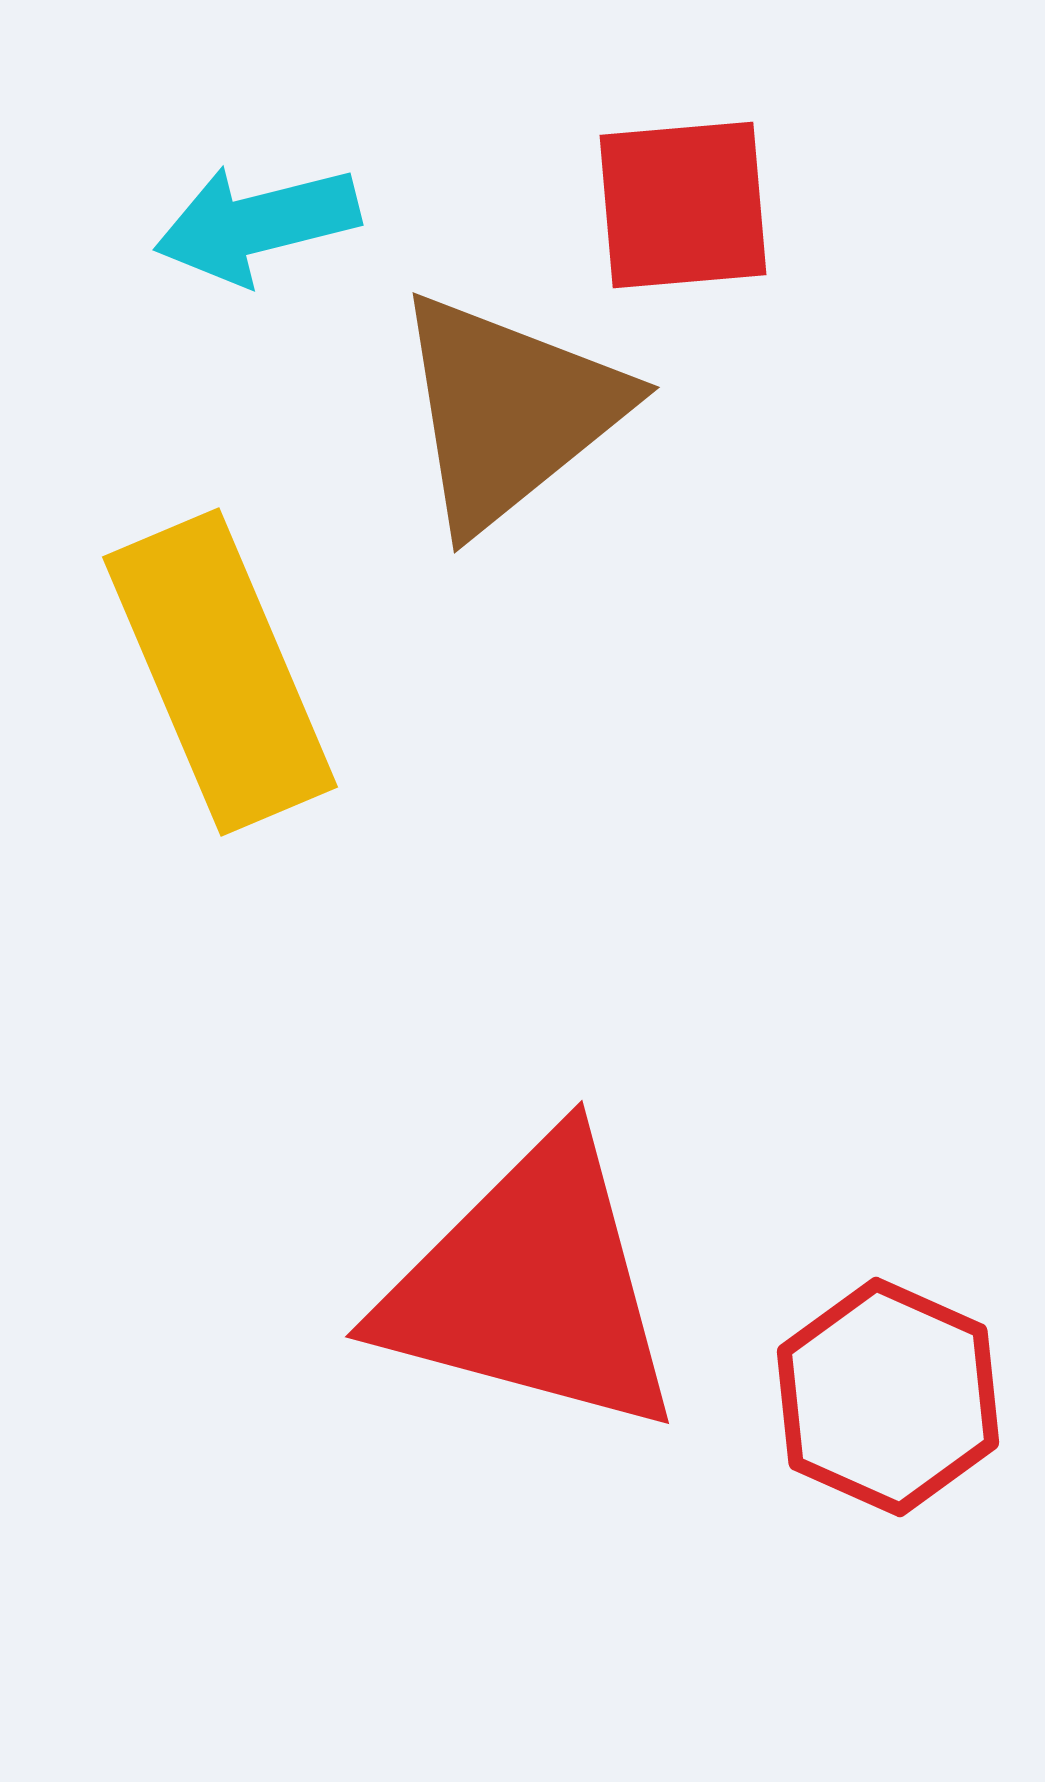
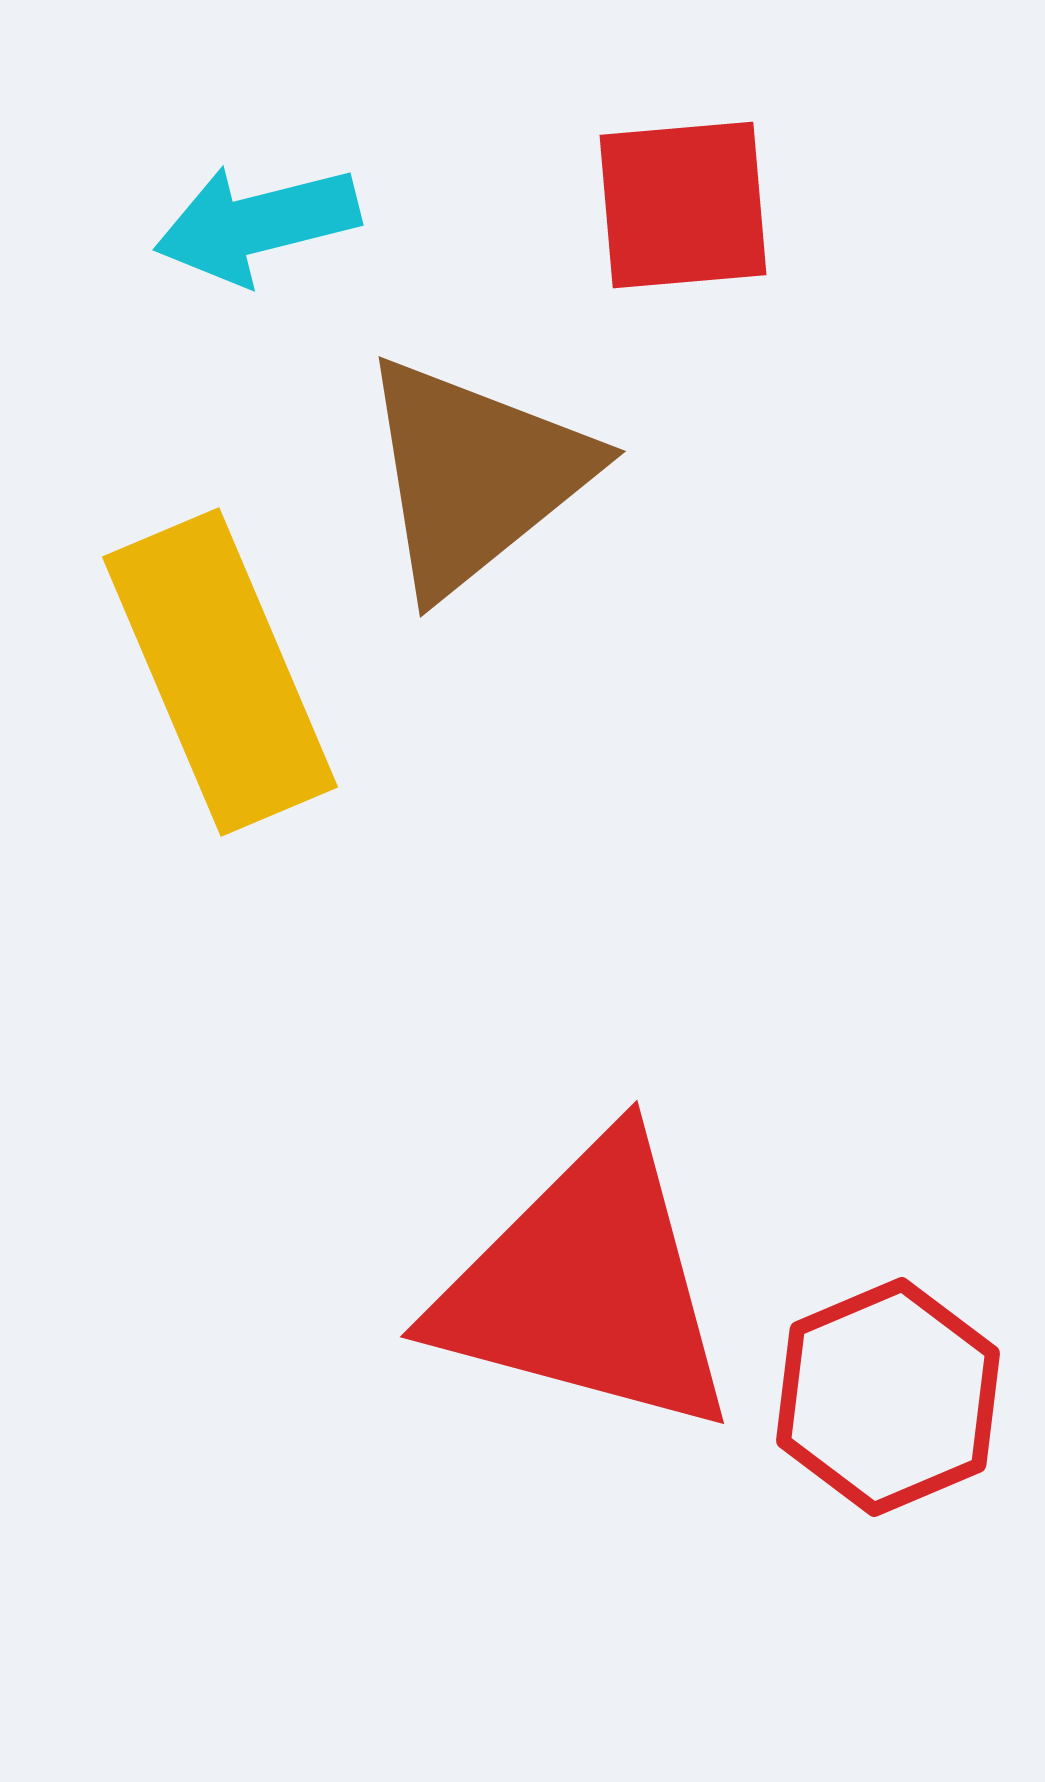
brown triangle: moved 34 px left, 64 px down
red triangle: moved 55 px right
red hexagon: rotated 13 degrees clockwise
